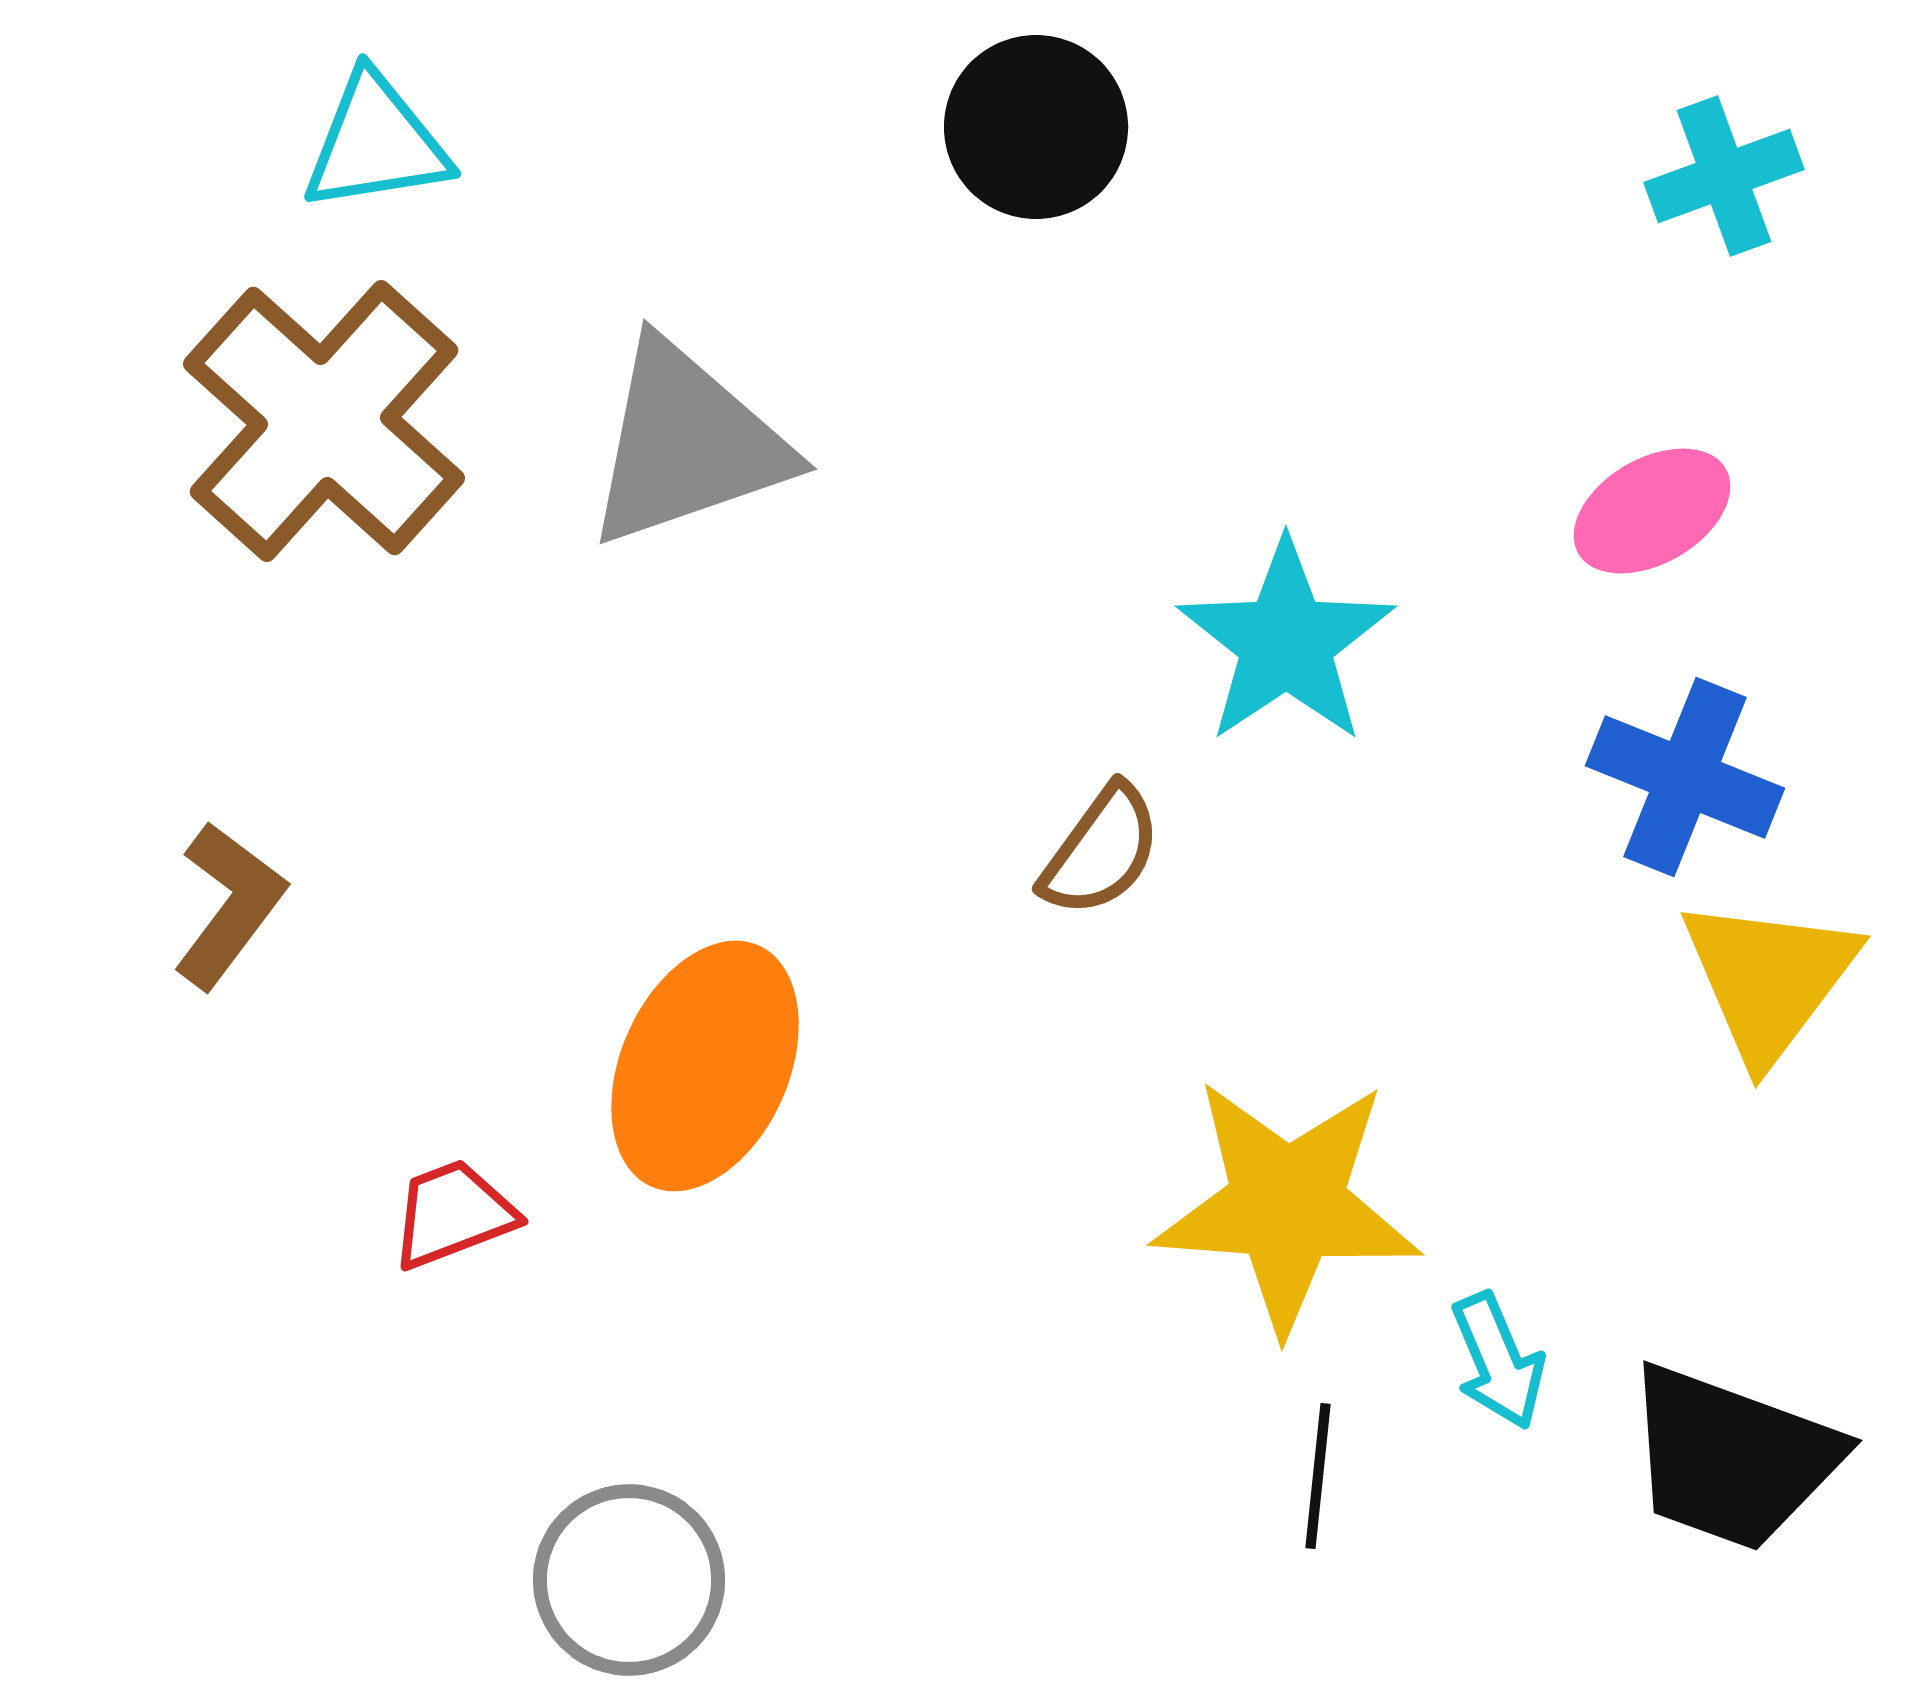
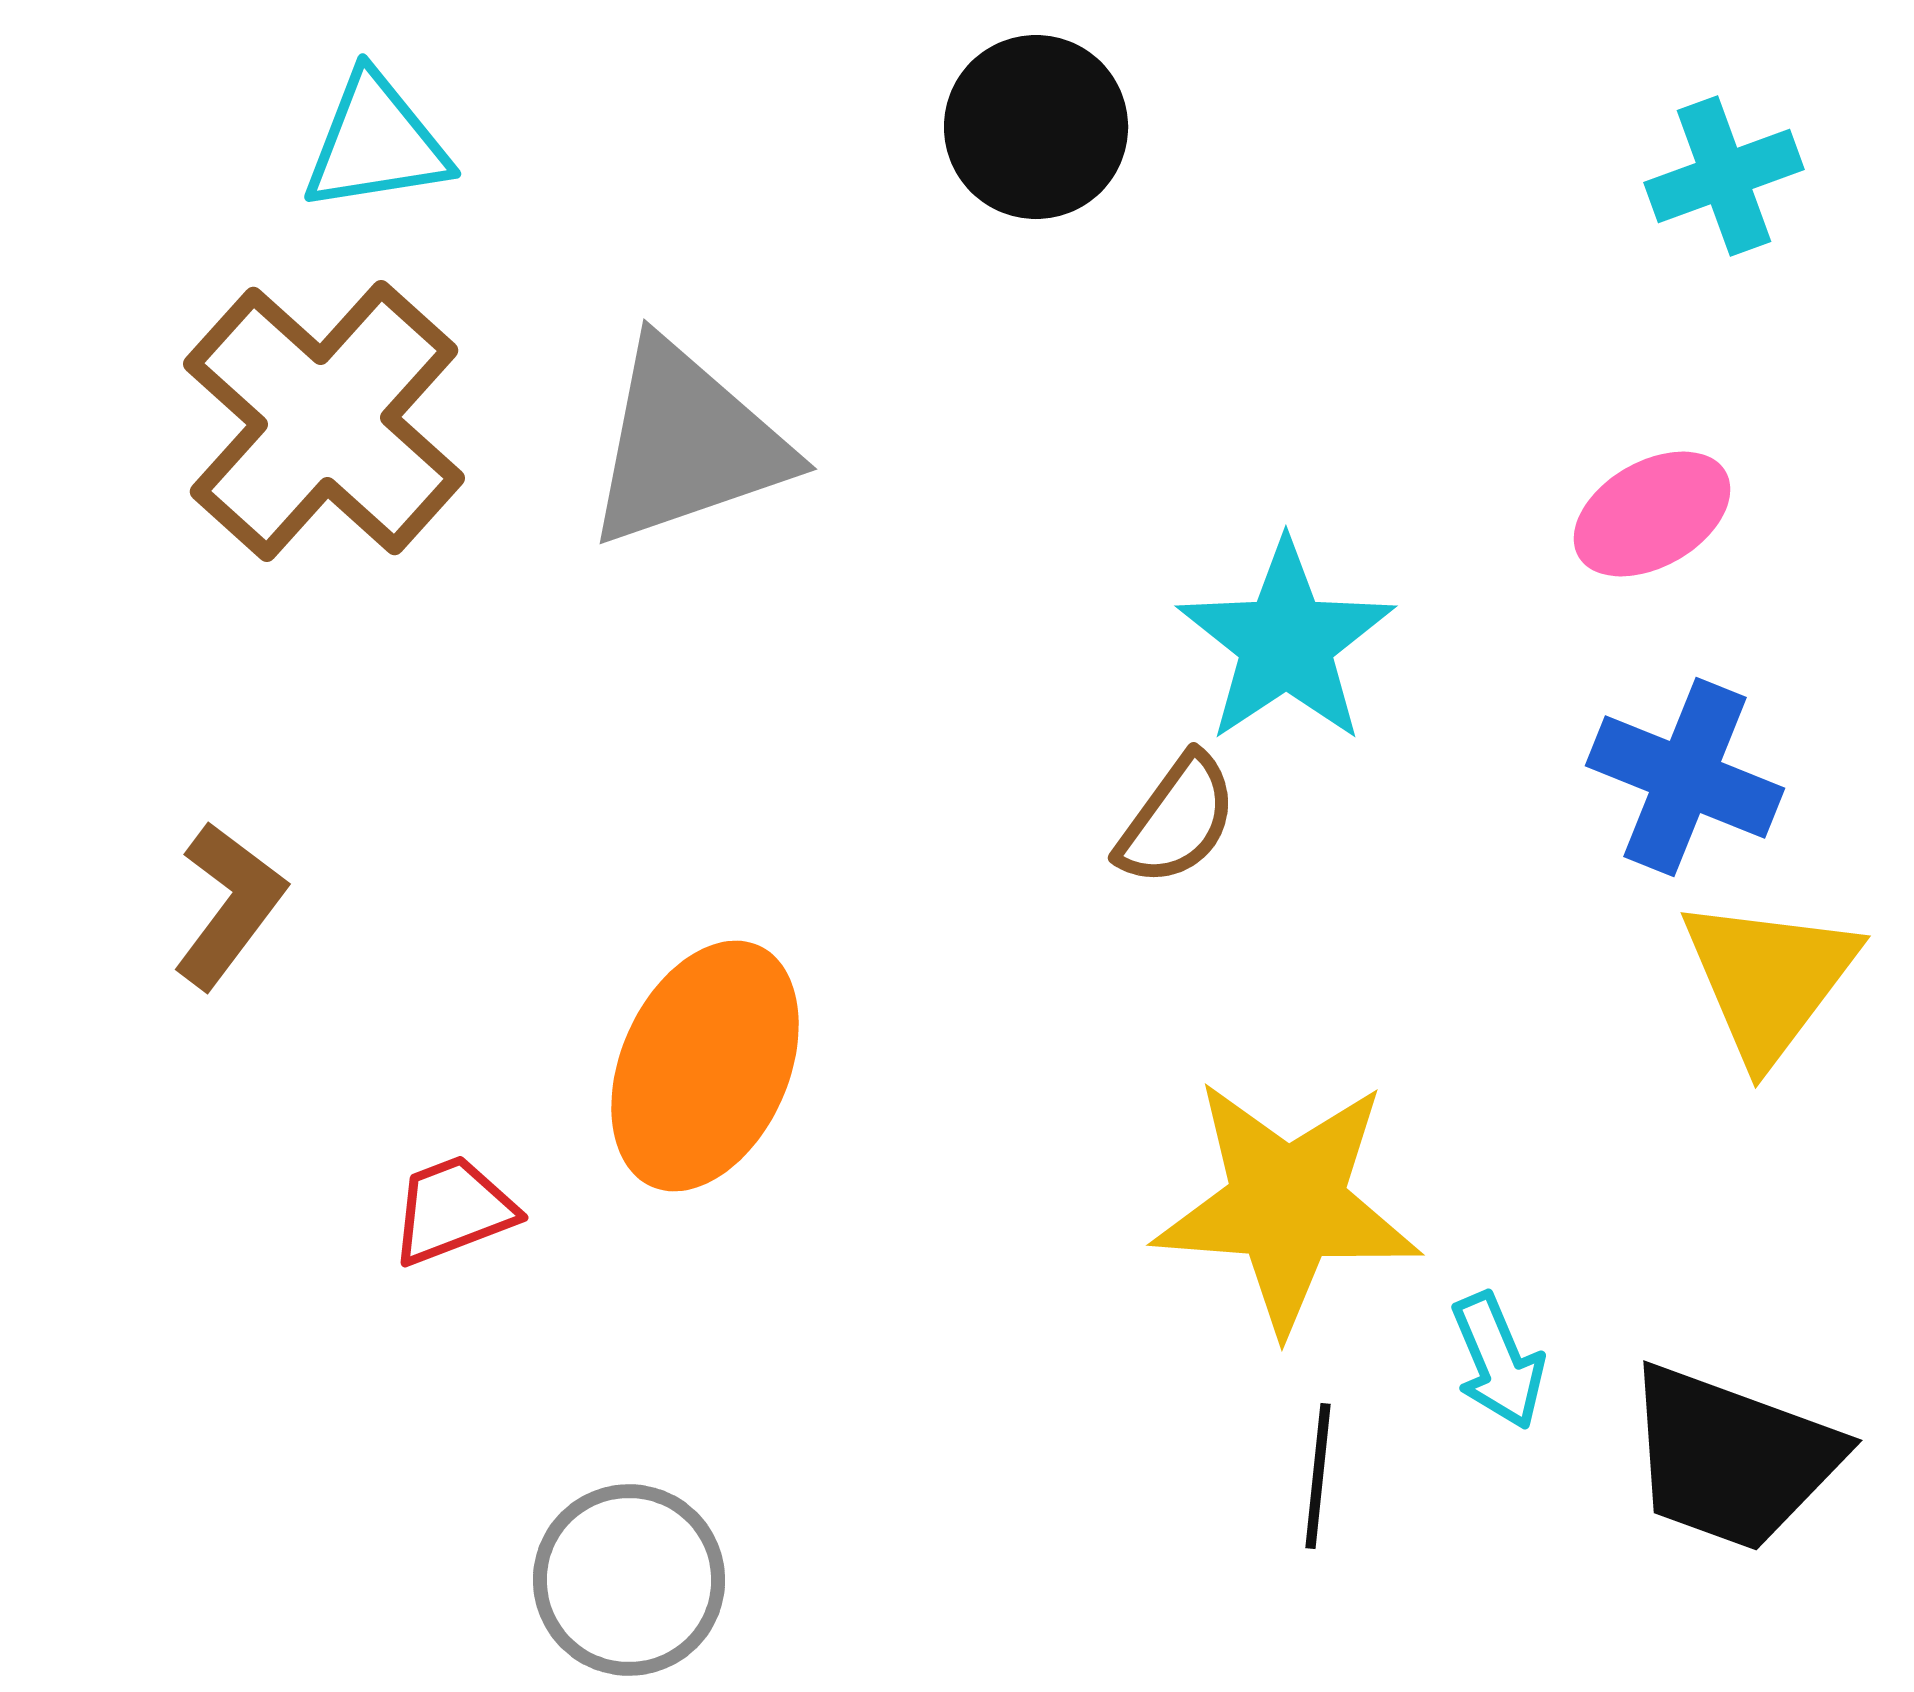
pink ellipse: moved 3 px down
brown semicircle: moved 76 px right, 31 px up
red trapezoid: moved 4 px up
